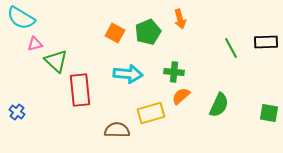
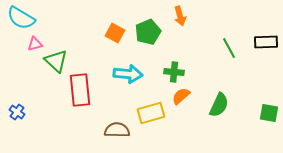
orange arrow: moved 3 px up
green line: moved 2 px left
